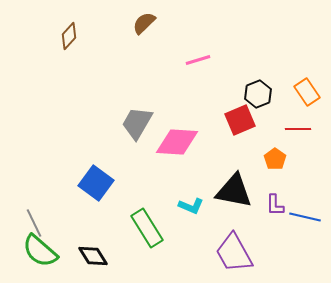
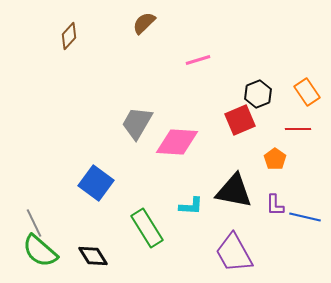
cyan L-shape: rotated 20 degrees counterclockwise
